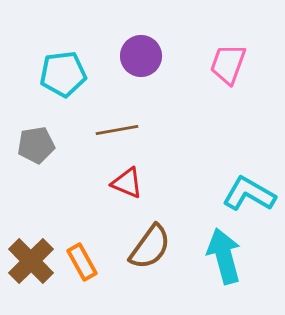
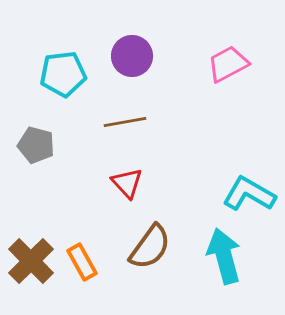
purple circle: moved 9 px left
pink trapezoid: rotated 42 degrees clockwise
brown line: moved 8 px right, 8 px up
gray pentagon: rotated 24 degrees clockwise
red triangle: rotated 24 degrees clockwise
